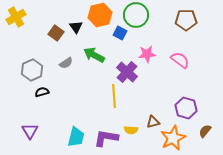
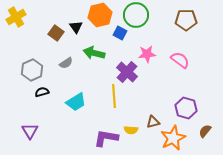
green arrow: moved 2 px up; rotated 15 degrees counterclockwise
cyan trapezoid: moved 35 px up; rotated 45 degrees clockwise
